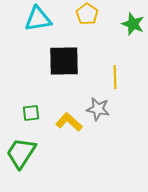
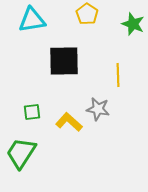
cyan triangle: moved 6 px left, 1 px down
yellow line: moved 3 px right, 2 px up
green square: moved 1 px right, 1 px up
